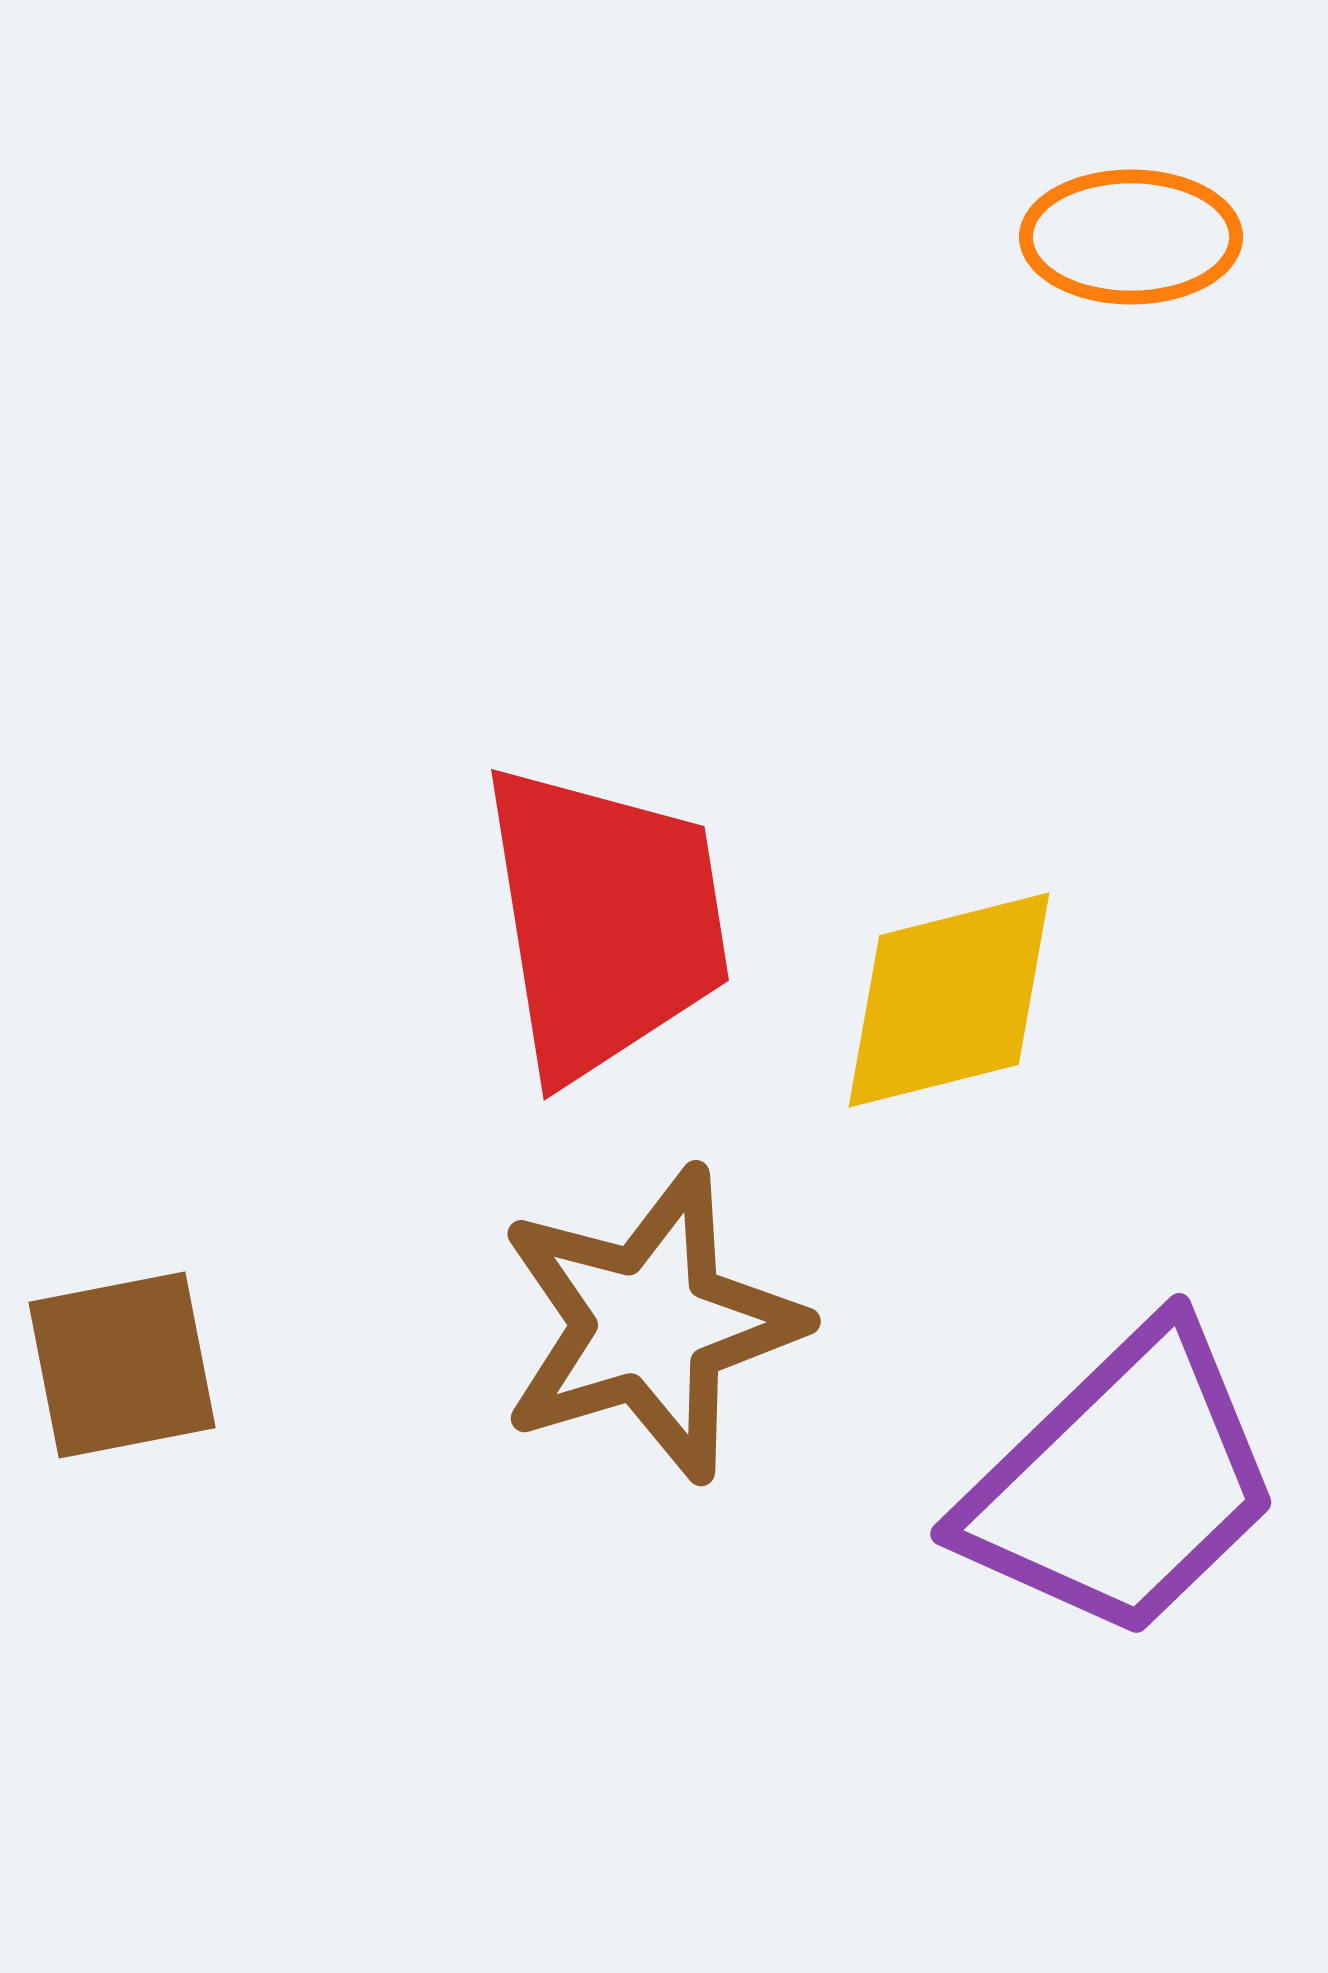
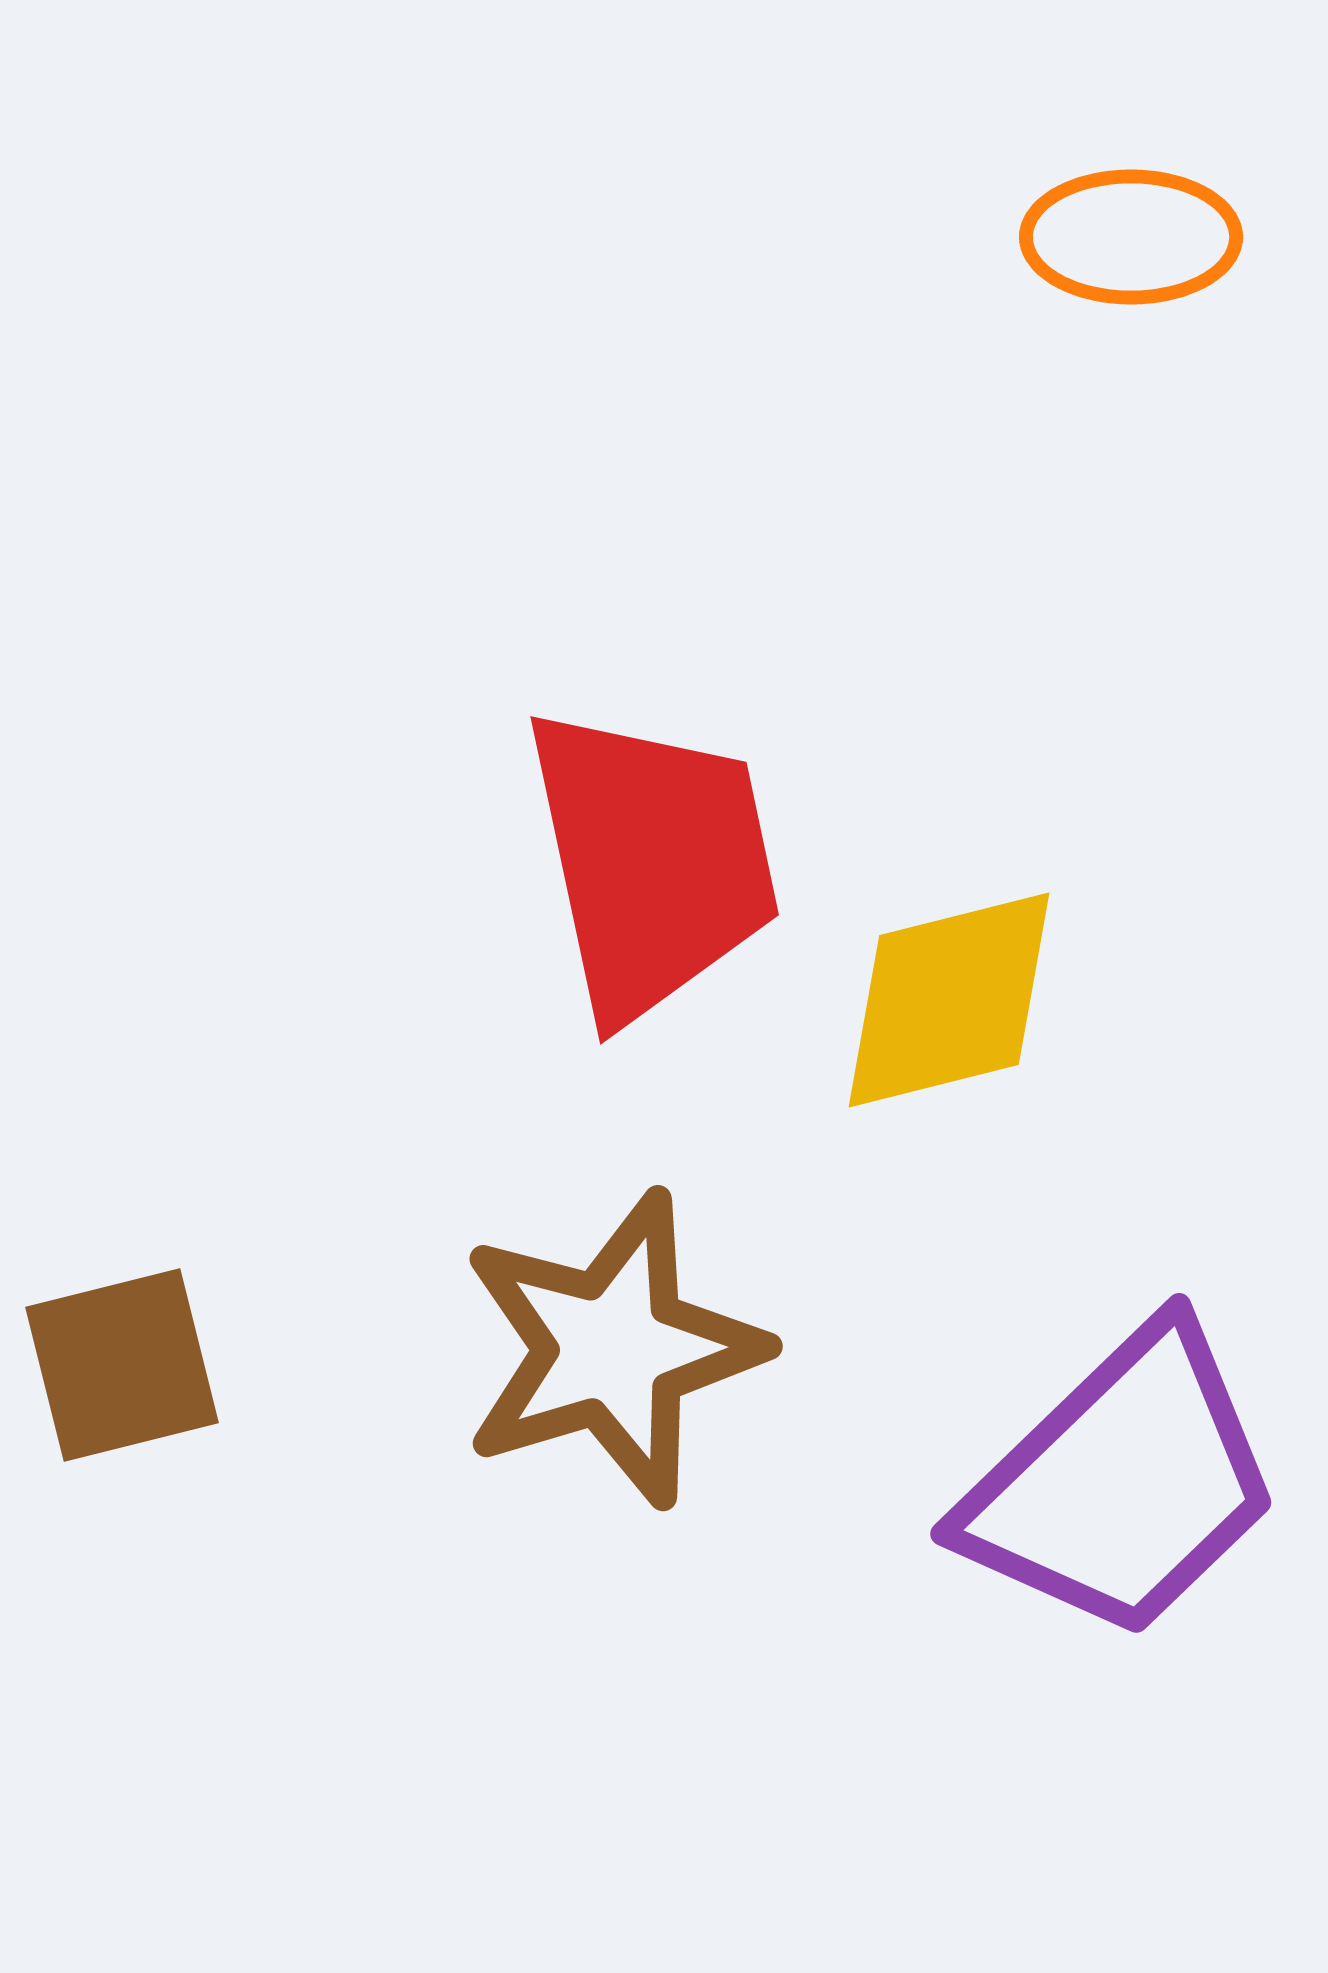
red trapezoid: moved 47 px right, 59 px up; rotated 3 degrees counterclockwise
brown star: moved 38 px left, 25 px down
brown square: rotated 3 degrees counterclockwise
